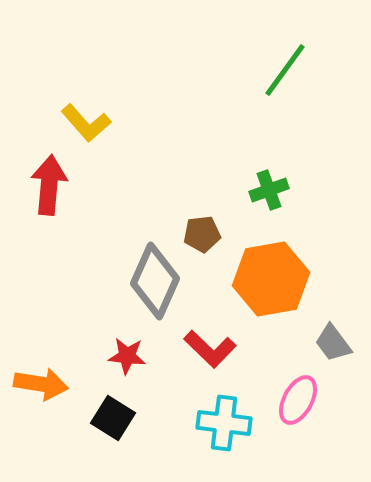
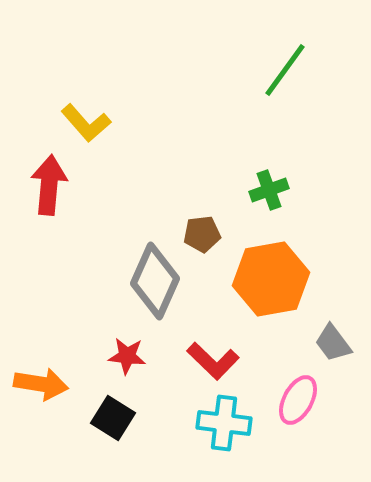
red L-shape: moved 3 px right, 12 px down
